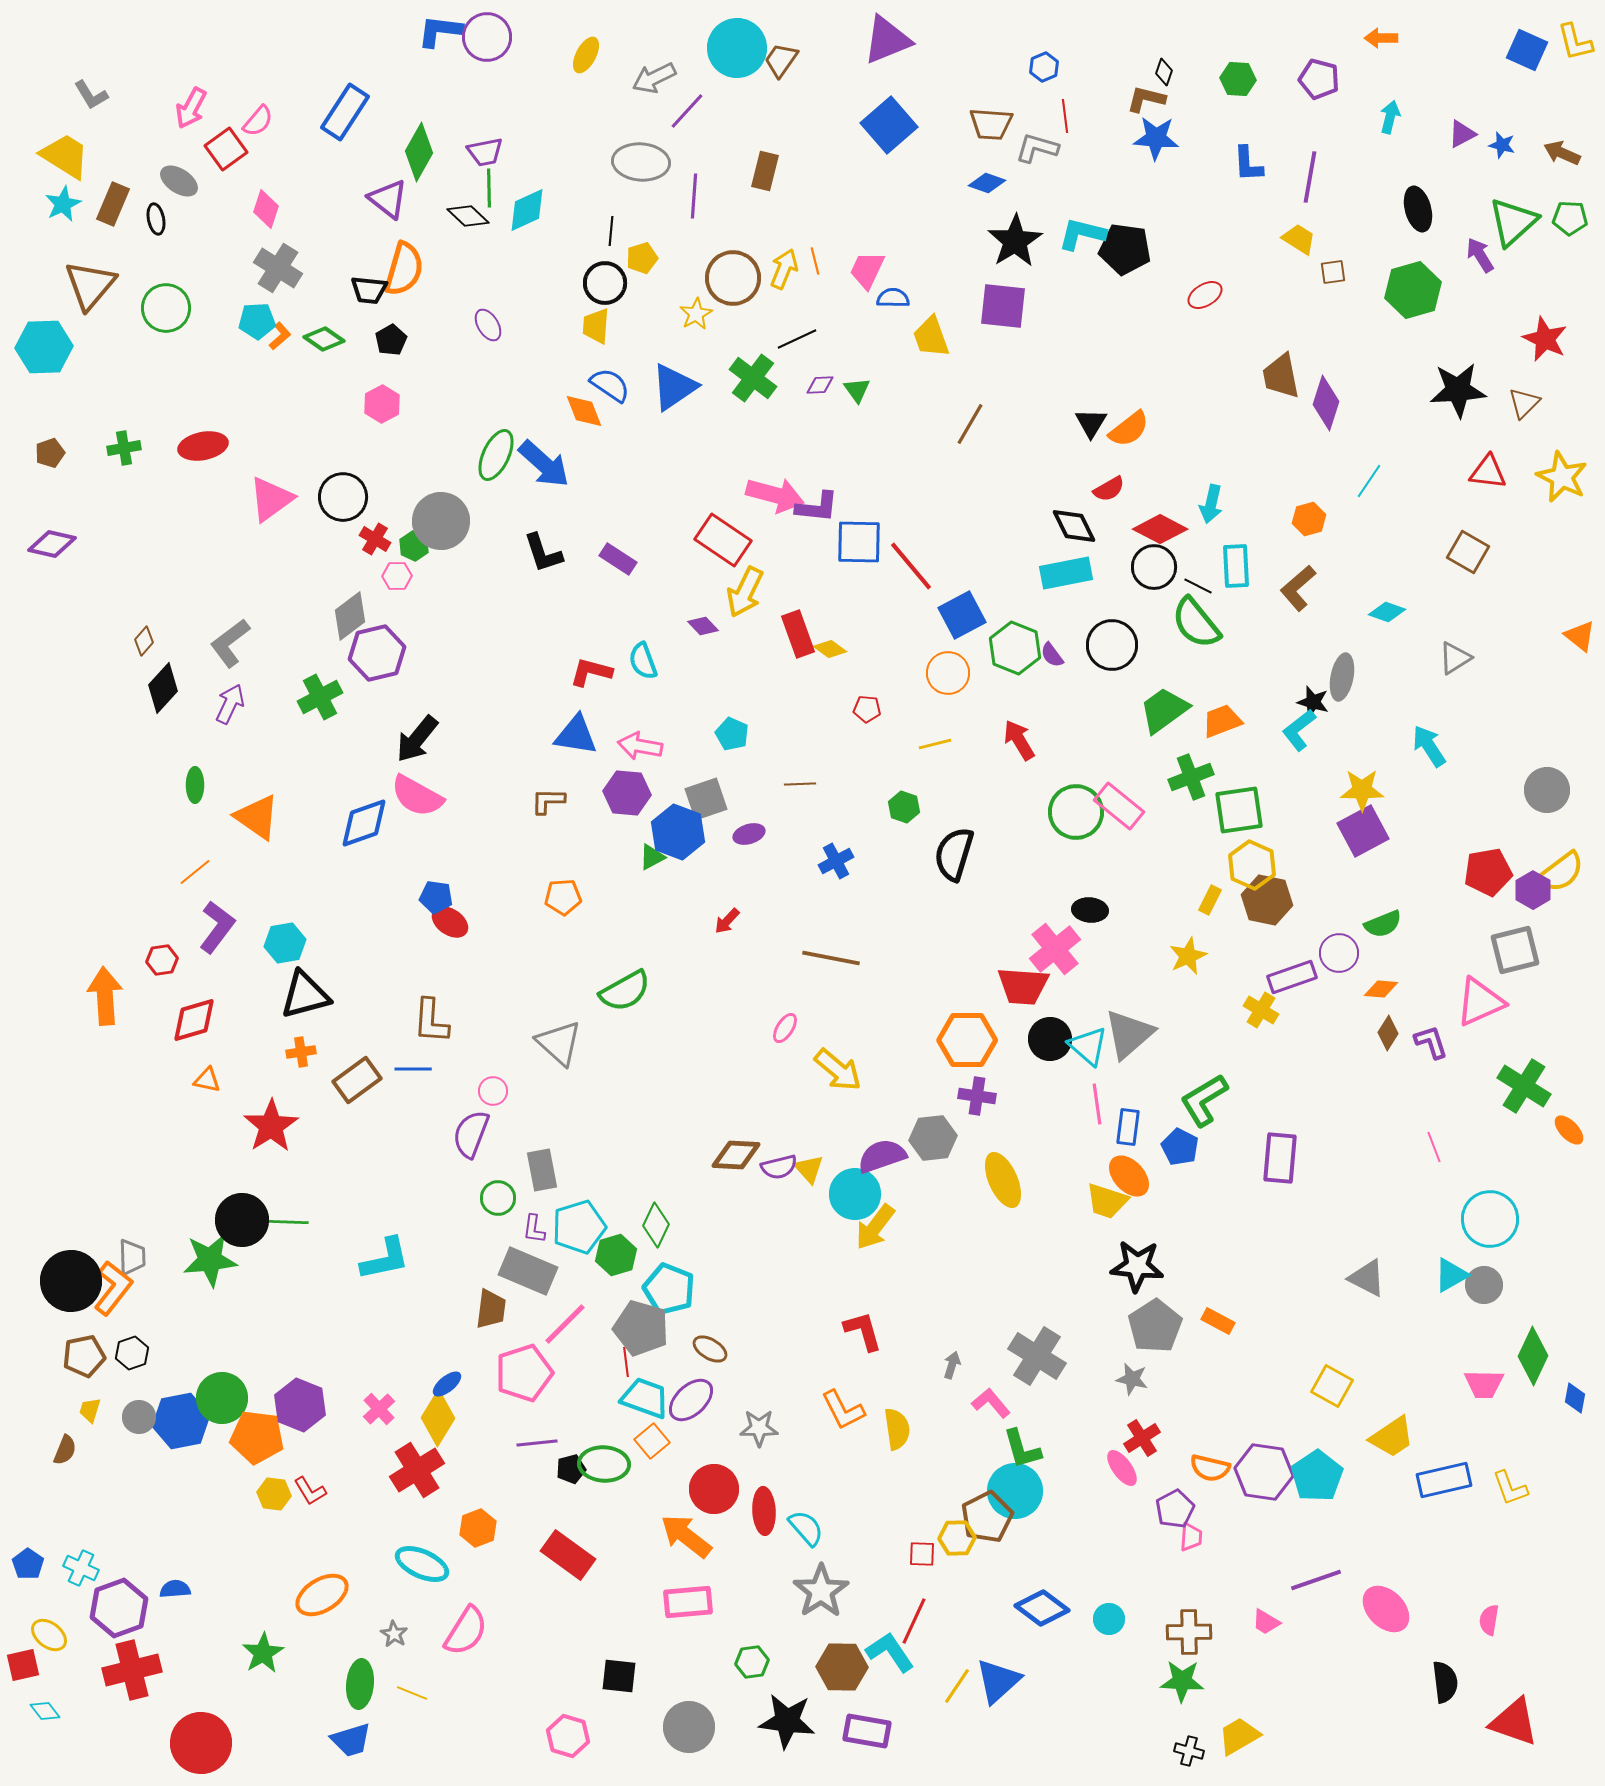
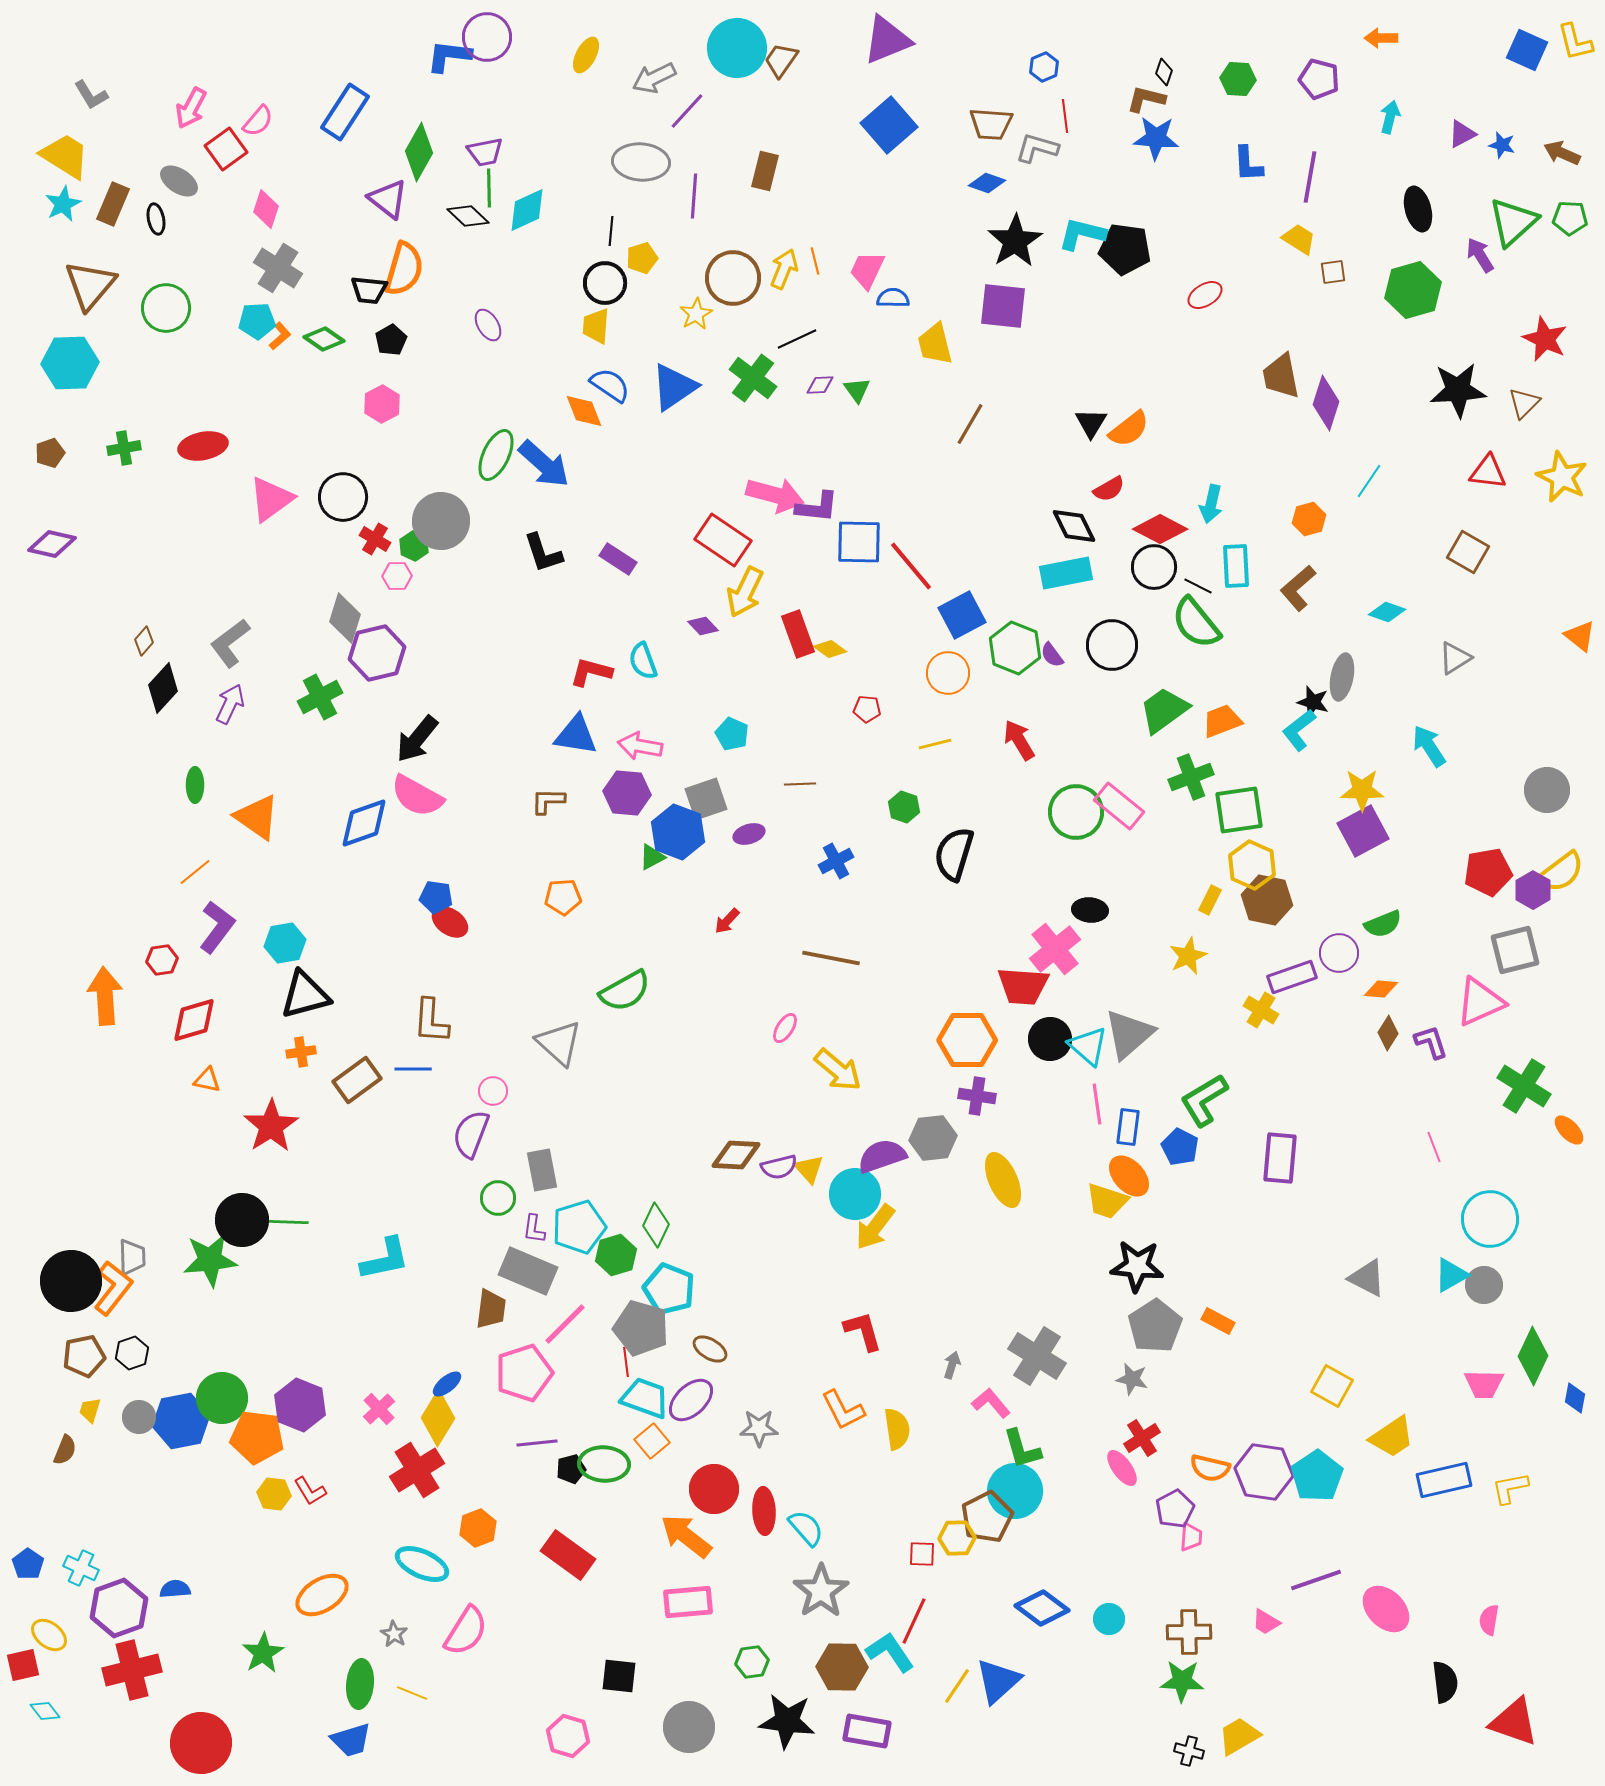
blue L-shape at (440, 31): moved 9 px right, 25 px down
yellow trapezoid at (931, 337): moved 4 px right, 7 px down; rotated 6 degrees clockwise
cyan hexagon at (44, 347): moved 26 px right, 16 px down
gray diamond at (350, 616): moved 5 px left, 2 px down; rotated 36 degrees counterclockwise
yellow L-shape at (1510, 1488): rotated 99 degrees clockwise
